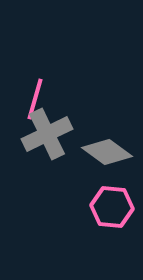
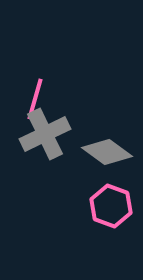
gray cross: moved 2 px left
pink hexagon: moved 1 px left, 1 px up; rotated 15 degrees clockwise
